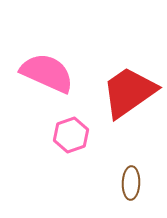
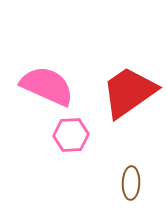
pink semicircle: moved 13 px down
pink hexagon: rotated 16 degrees clockwise
